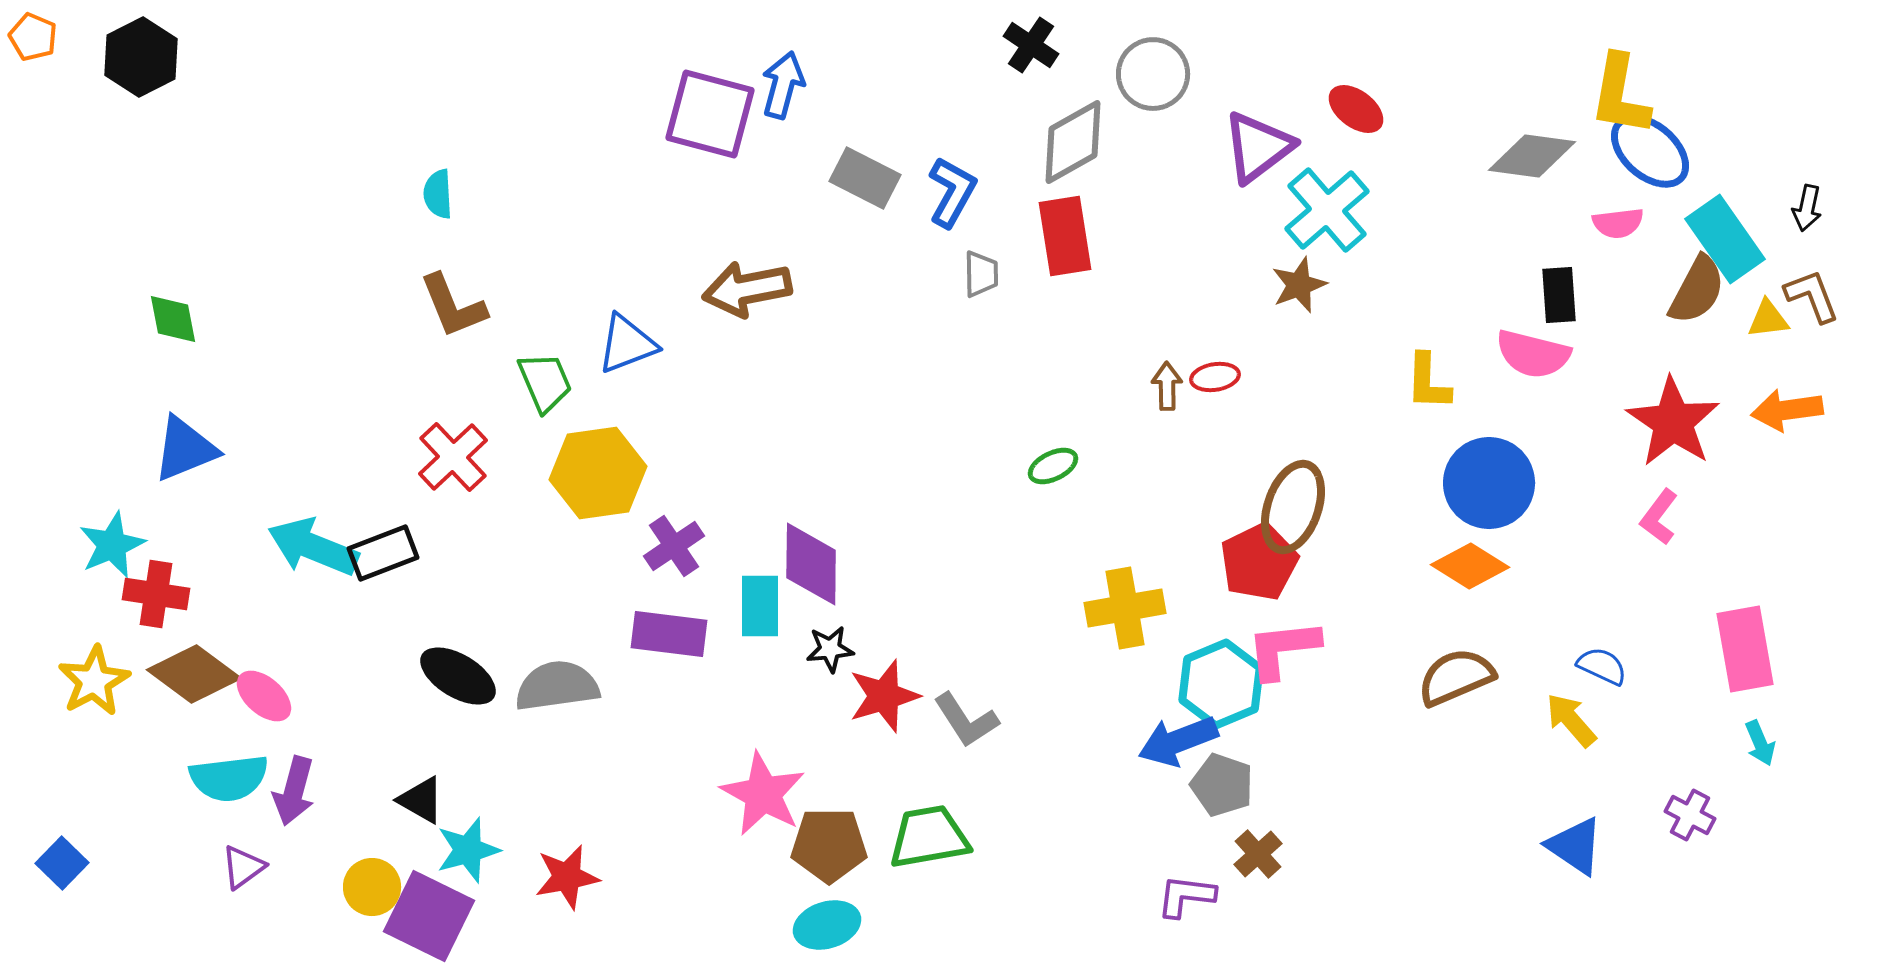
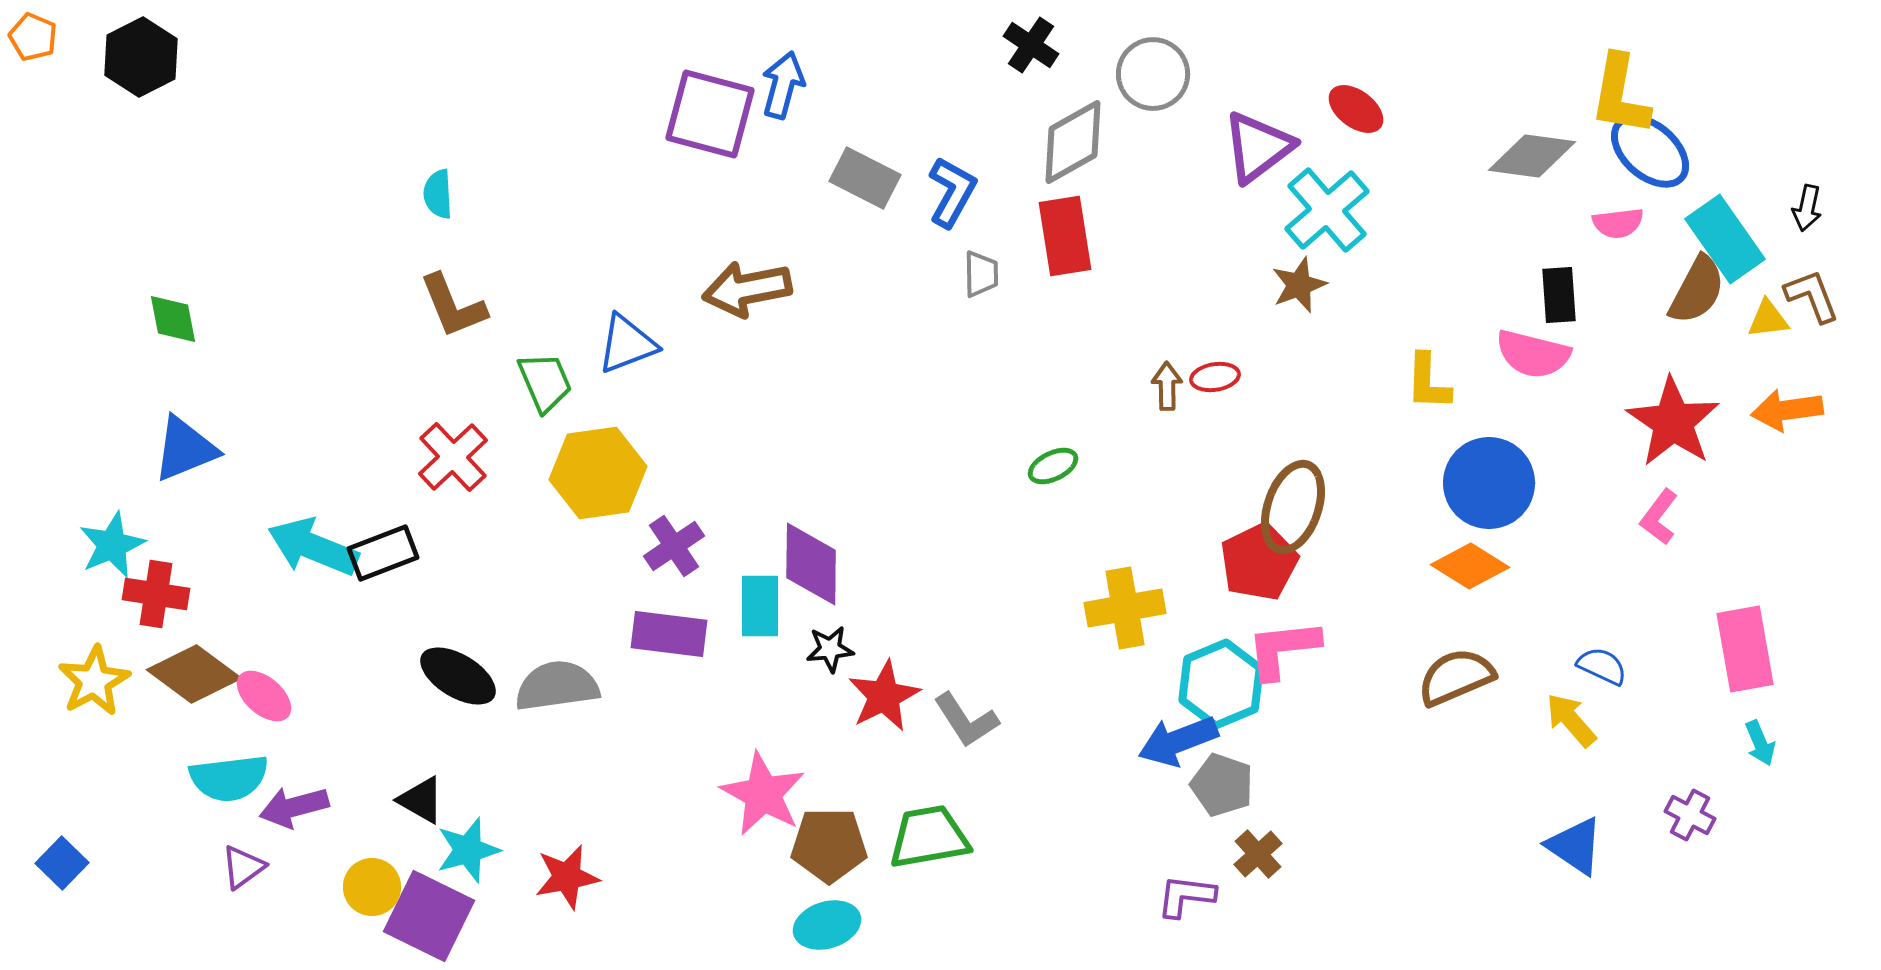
red star at (884, 696): rotated 10 degrees counterclockwise
purple arrow at (294, 791): moved 16 px down; rotated 60 degrees clockwise
